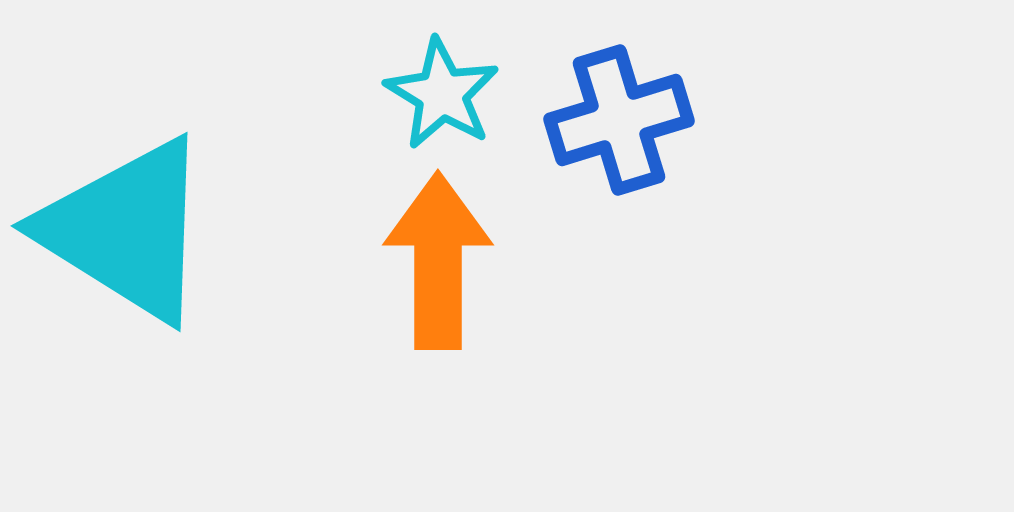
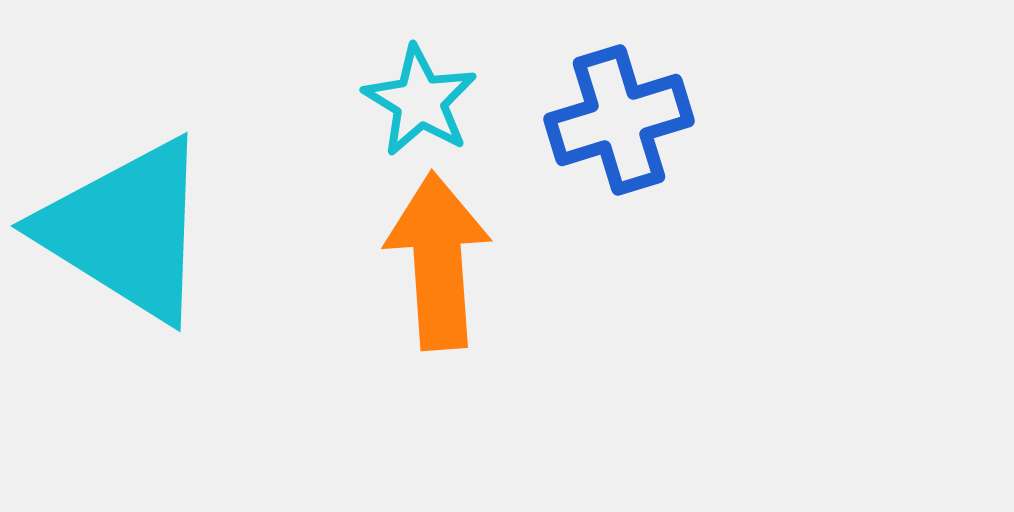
cyan star: moved 22 px left, 7 px down
orange arrow: rotated 4 degrees counterclockwise
